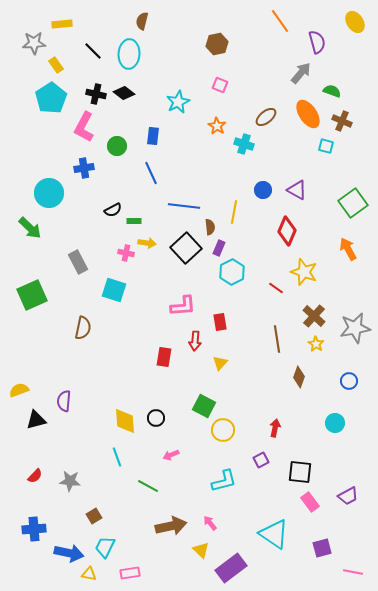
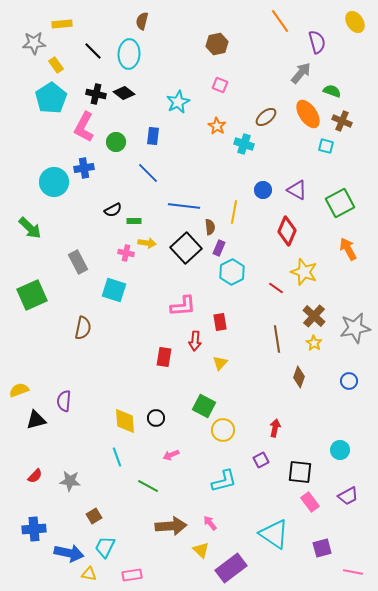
green circle at (117, 146): moved 1 px left, 4 px up
blue line at (151, 173): moved 3 px left; rotated 20 degrees counterclockwise
cyan circle at (49, 193): moved 5 px right, 11 px up
green square at (353, 203): moved 13 px left; rotated 8 degrees clockwise
yellow star at (316, 344): moved 2 px left, 1 px up
cyan circle at (335, 423): moved 5 px right, 27 px down
brown arrow at (171, 526): rotated 8 degrees clockwise
pink rectangle at (130, 573): moved 2 px right, 2 px down
